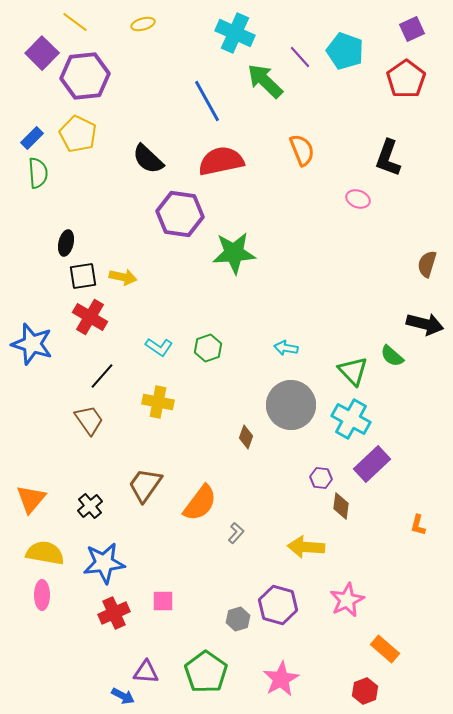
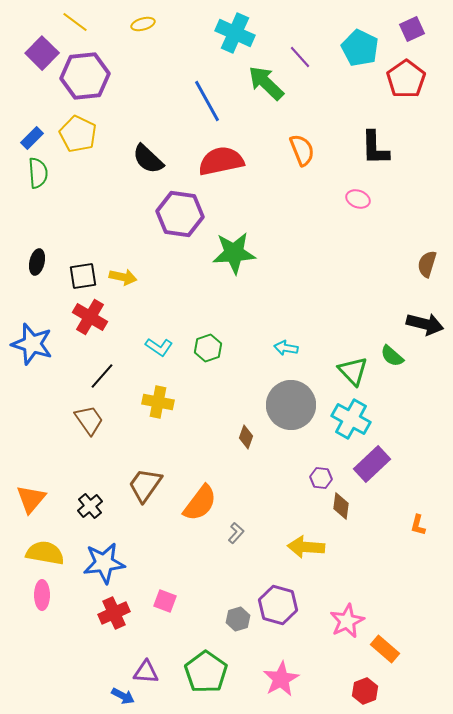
cyan pentagon at (345, 51): moved 15 px right, 3 px up; rotated 6 degrees clockwise
green arrow at (265, 81): moved 1 px right, 2 px down
black L-shape at (388, 158): moved 13 px left, 10 px up; rotated 21 degrees counterclockwise
black ellipse at (66, 243): moved 29 px left, 19 px down
pink star at (347, 600): moved 21 px down
pink square at (163, 601): moved 2 px right; rotated 20 degrees clockwise
